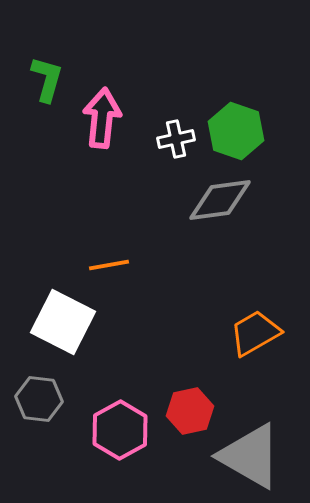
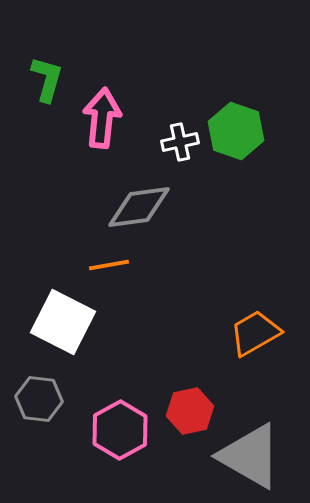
white cross: moved 4 px right, 3 px down
gray diamond: moved 81 px left, 7 px down
